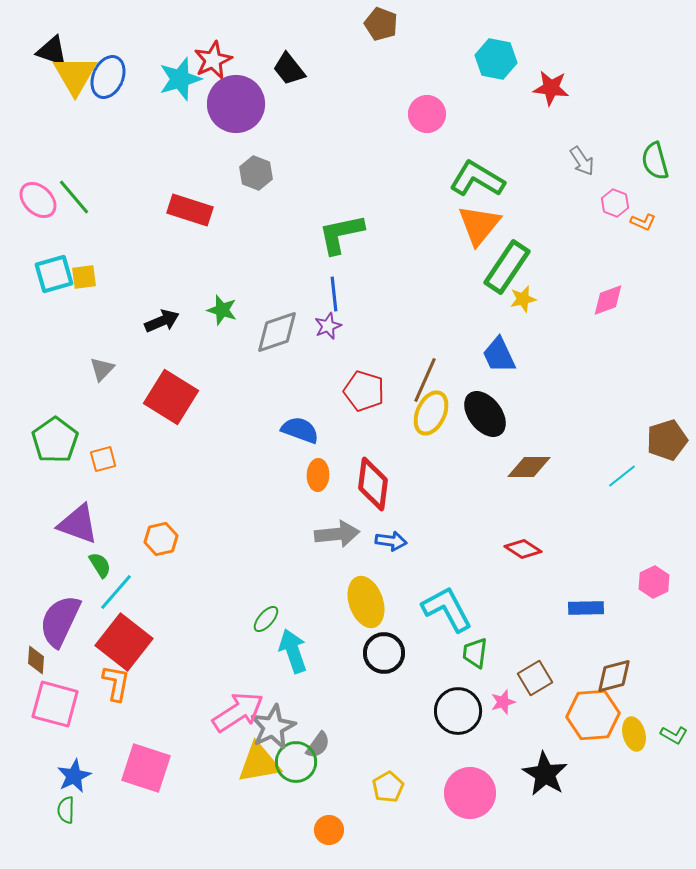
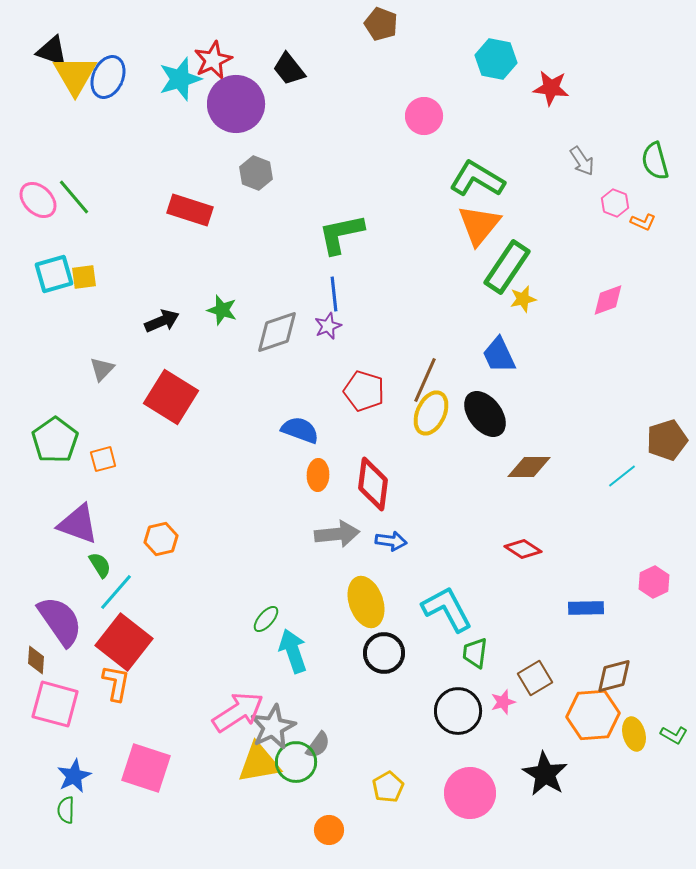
pink circle at (427, 114): moved 3 px left, 2 px down
purple semicircle at (60, 621): rotated 120 degrees clockwise
